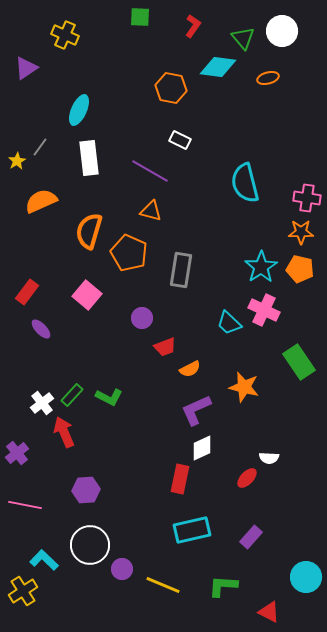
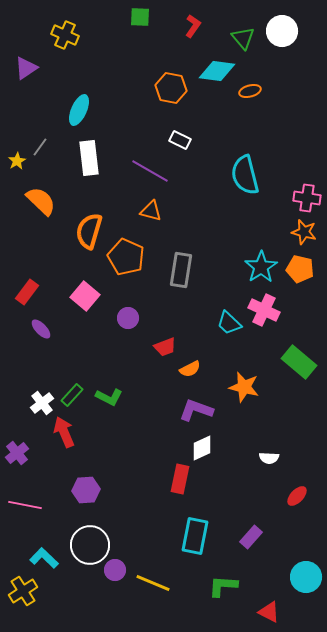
cyan diamond at (218, 67): moved 1 px left, 4 px down
orange ellipse at (268, 78): moved 18 px left, 13 px down
cyan semicircle at (245, 183): moved 8 px up
orange semicircle at (41, 201): rotated 68 degrees clockwise
orange star at (301, 232): moved 3 px right; rotated 15 degrees clockwise
orange pentagon at (129, 253): moved 3 px left, 4 px down
pink square at (87, 295): moved 2 px left, 1 px down
purple circle at (142, 318): moved 14 px left
green rectangle at (299, 362): rotated 16 degrees counterclockwise
purple L-shape at (196, 410): rotated 44 degrees clockwise
red ellipse at (247, 478): moved 50 px right, 18 px down
cyan rectangle at (192, 530): moved 3 px right, 6 px down; rotated 66 degrees counterclockwise
cyan L-shape at (44, 560): moved 2 px up
purple circle at (122, 569): moved 7 px left, 1 px down
yellow line at (163, 585): moved 10 px left, 2 px up
